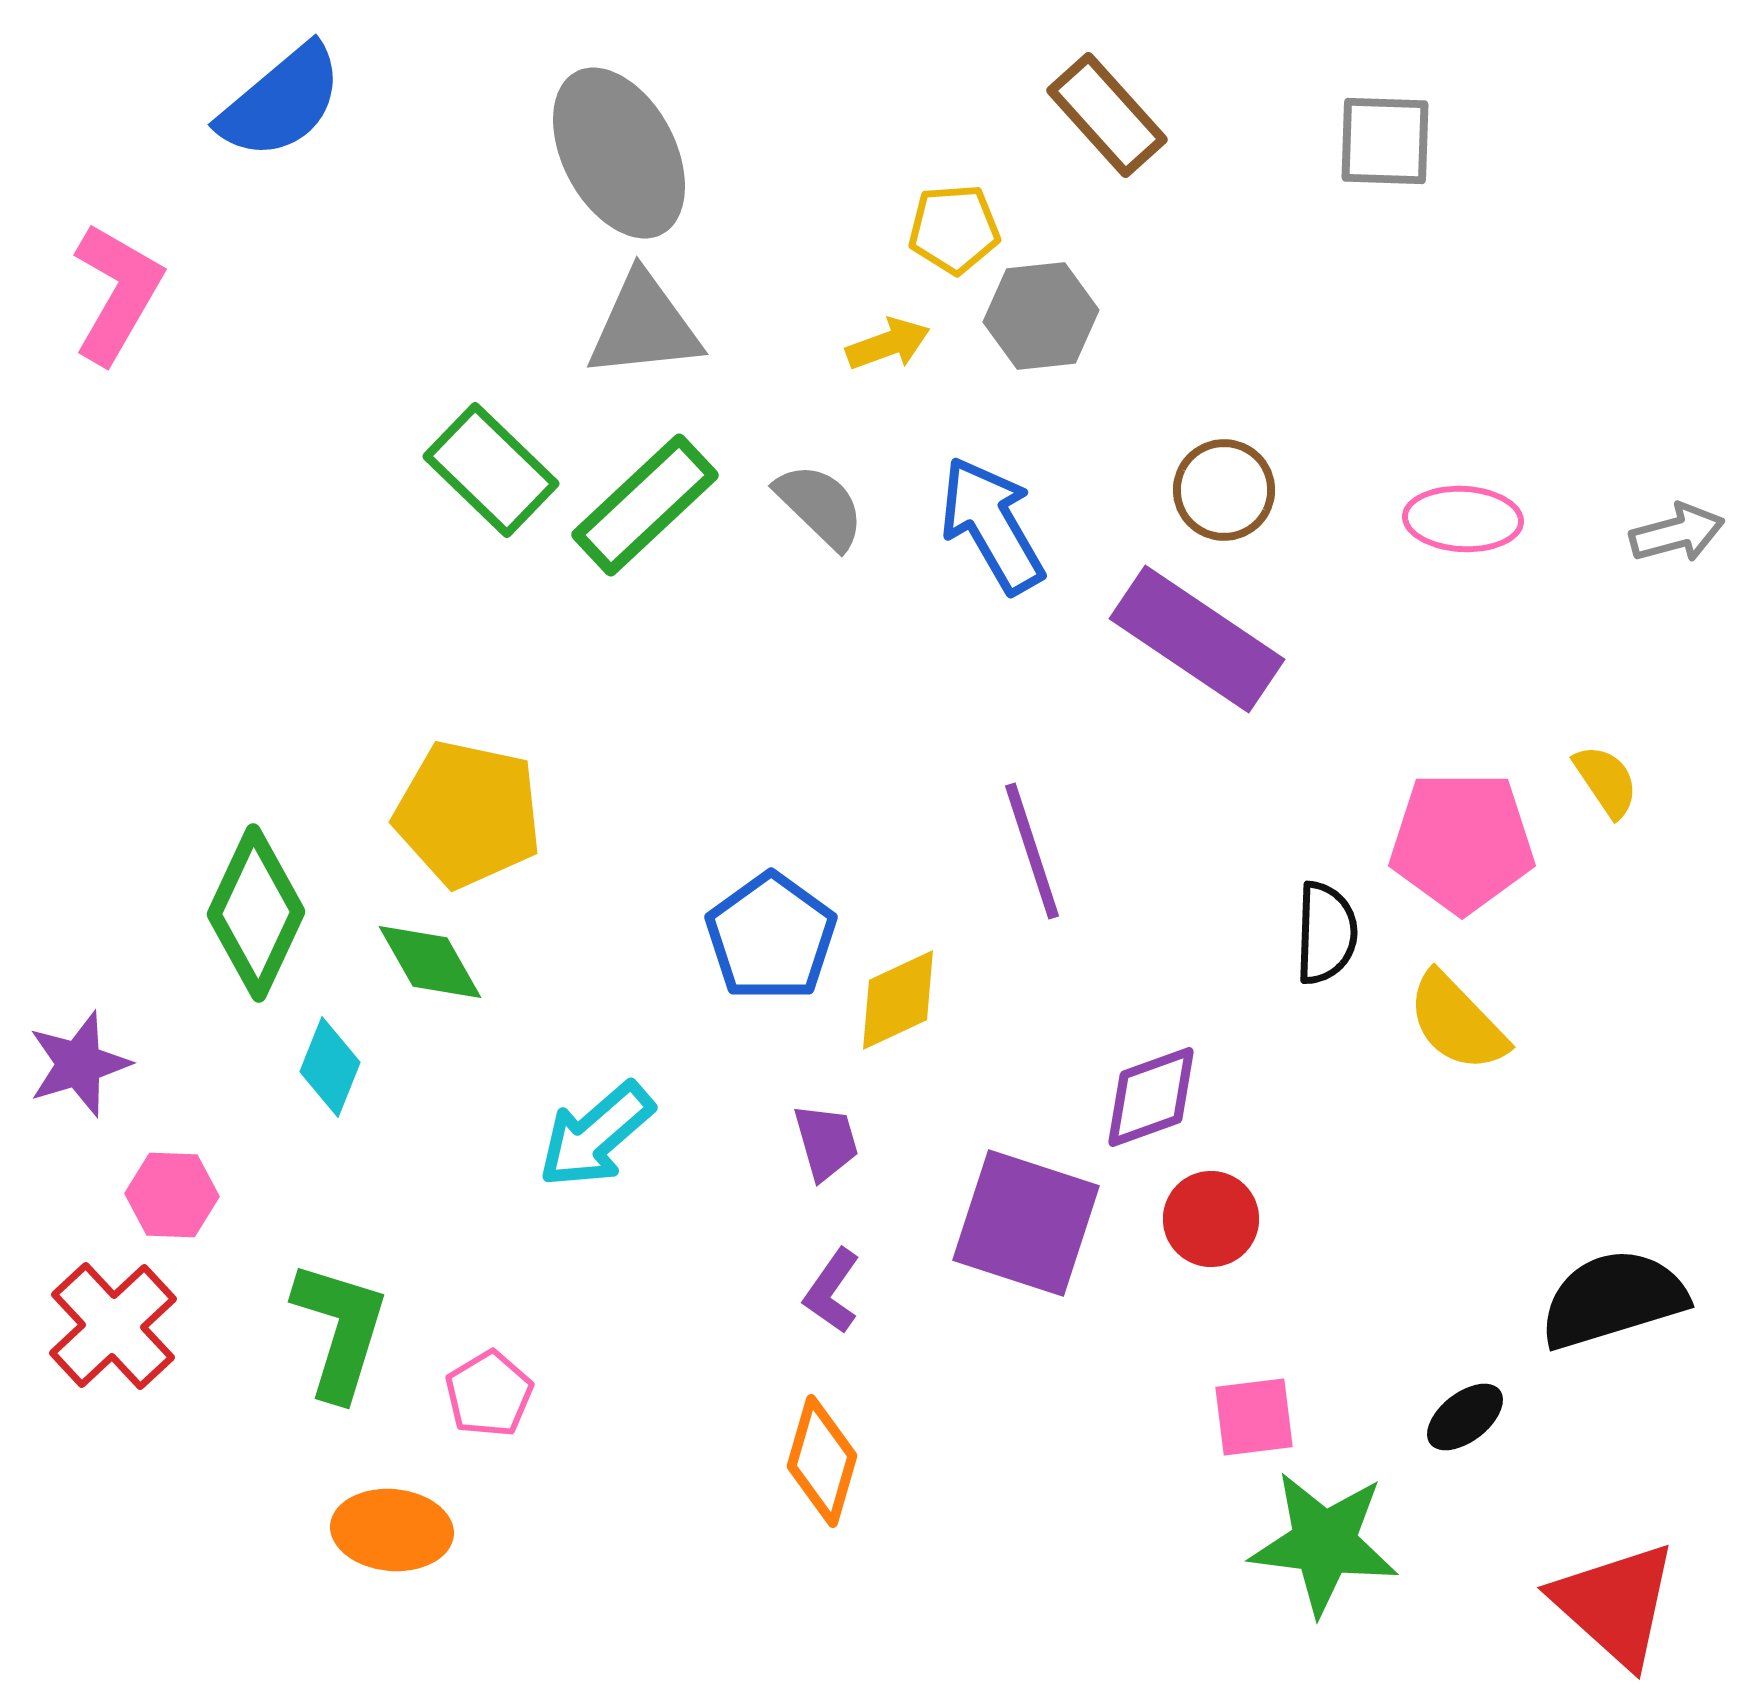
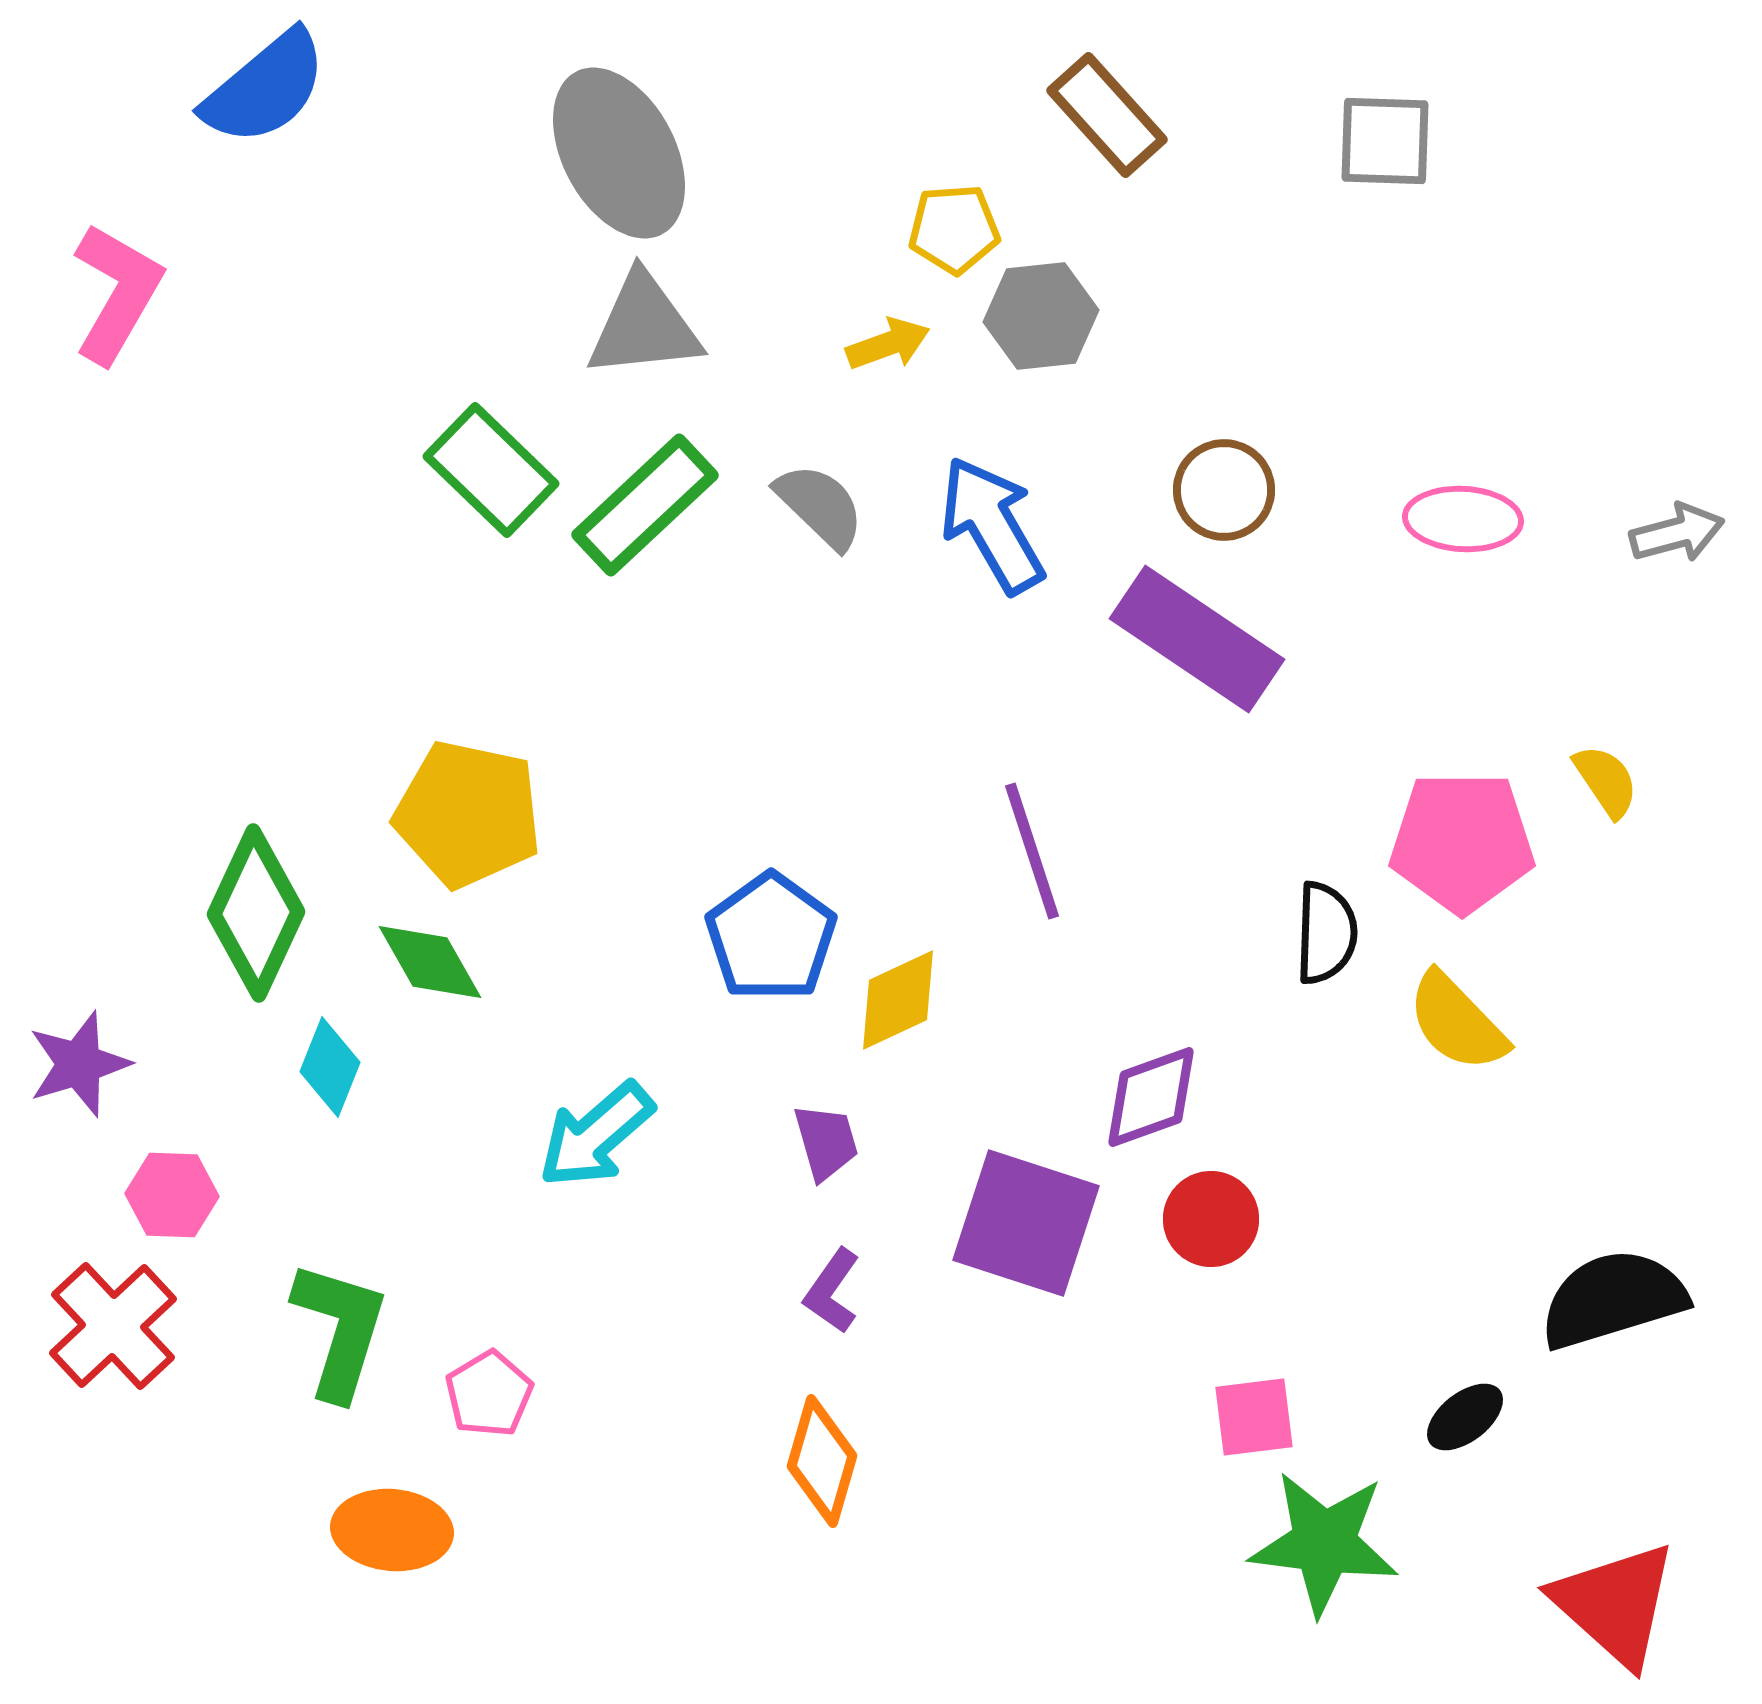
blue semicircle at (281, 102): moved 16 px left, 14 px up
